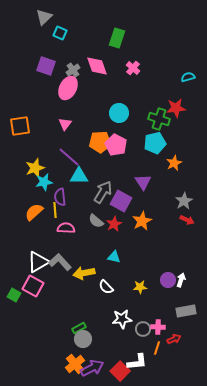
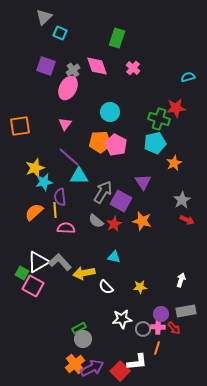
cyan circle at (119, 113): moved 9 px left, 1 px up
gray star at (184, 201): moved 2 px left, 1 px up
orange star at (142, 221): rotated 30 degrees counterclockwise
purple circle at (168, 280): moved 7 px left, 34 px down
green square at (14, 295): moved 8 px right, 22 px up
red arrow at (174, 339): moved 11 px up; rotated 72 degrees clockwise
